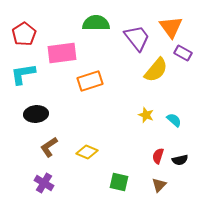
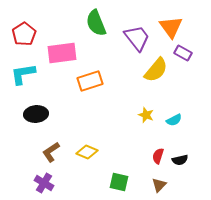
green semicircle: rotated 112 degrees counterclockwise
cyan semicircle: rotated 112 degrees clockwise
brown L-shape: moved 2 px right, 5 px down
